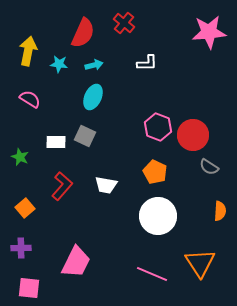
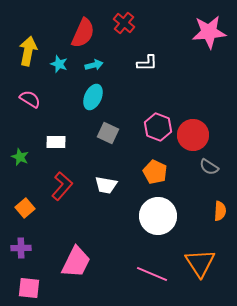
cyan star: rotated 12 degrees clockwise
gray square: moved 23 px right, 3 px up
